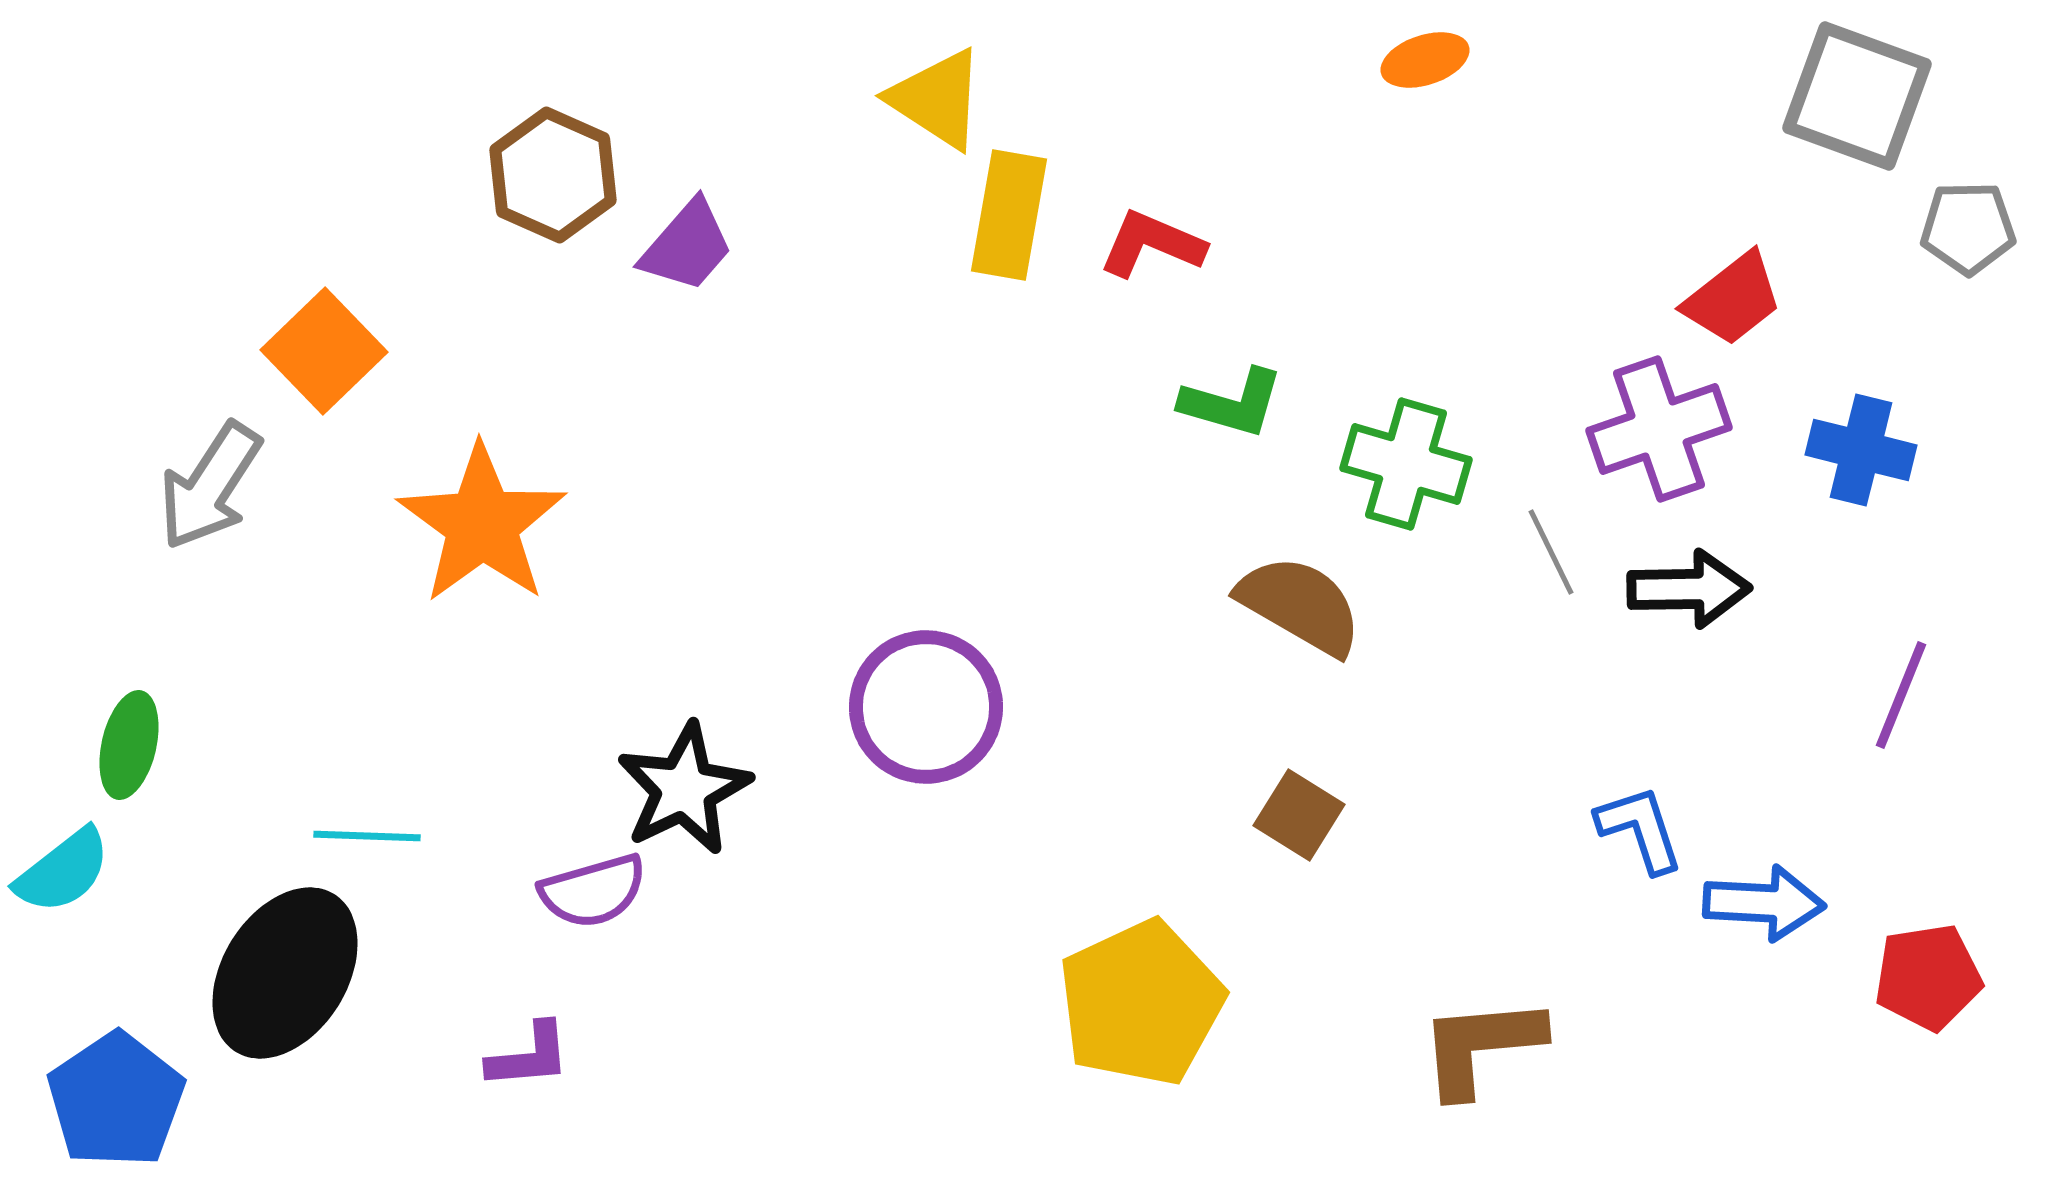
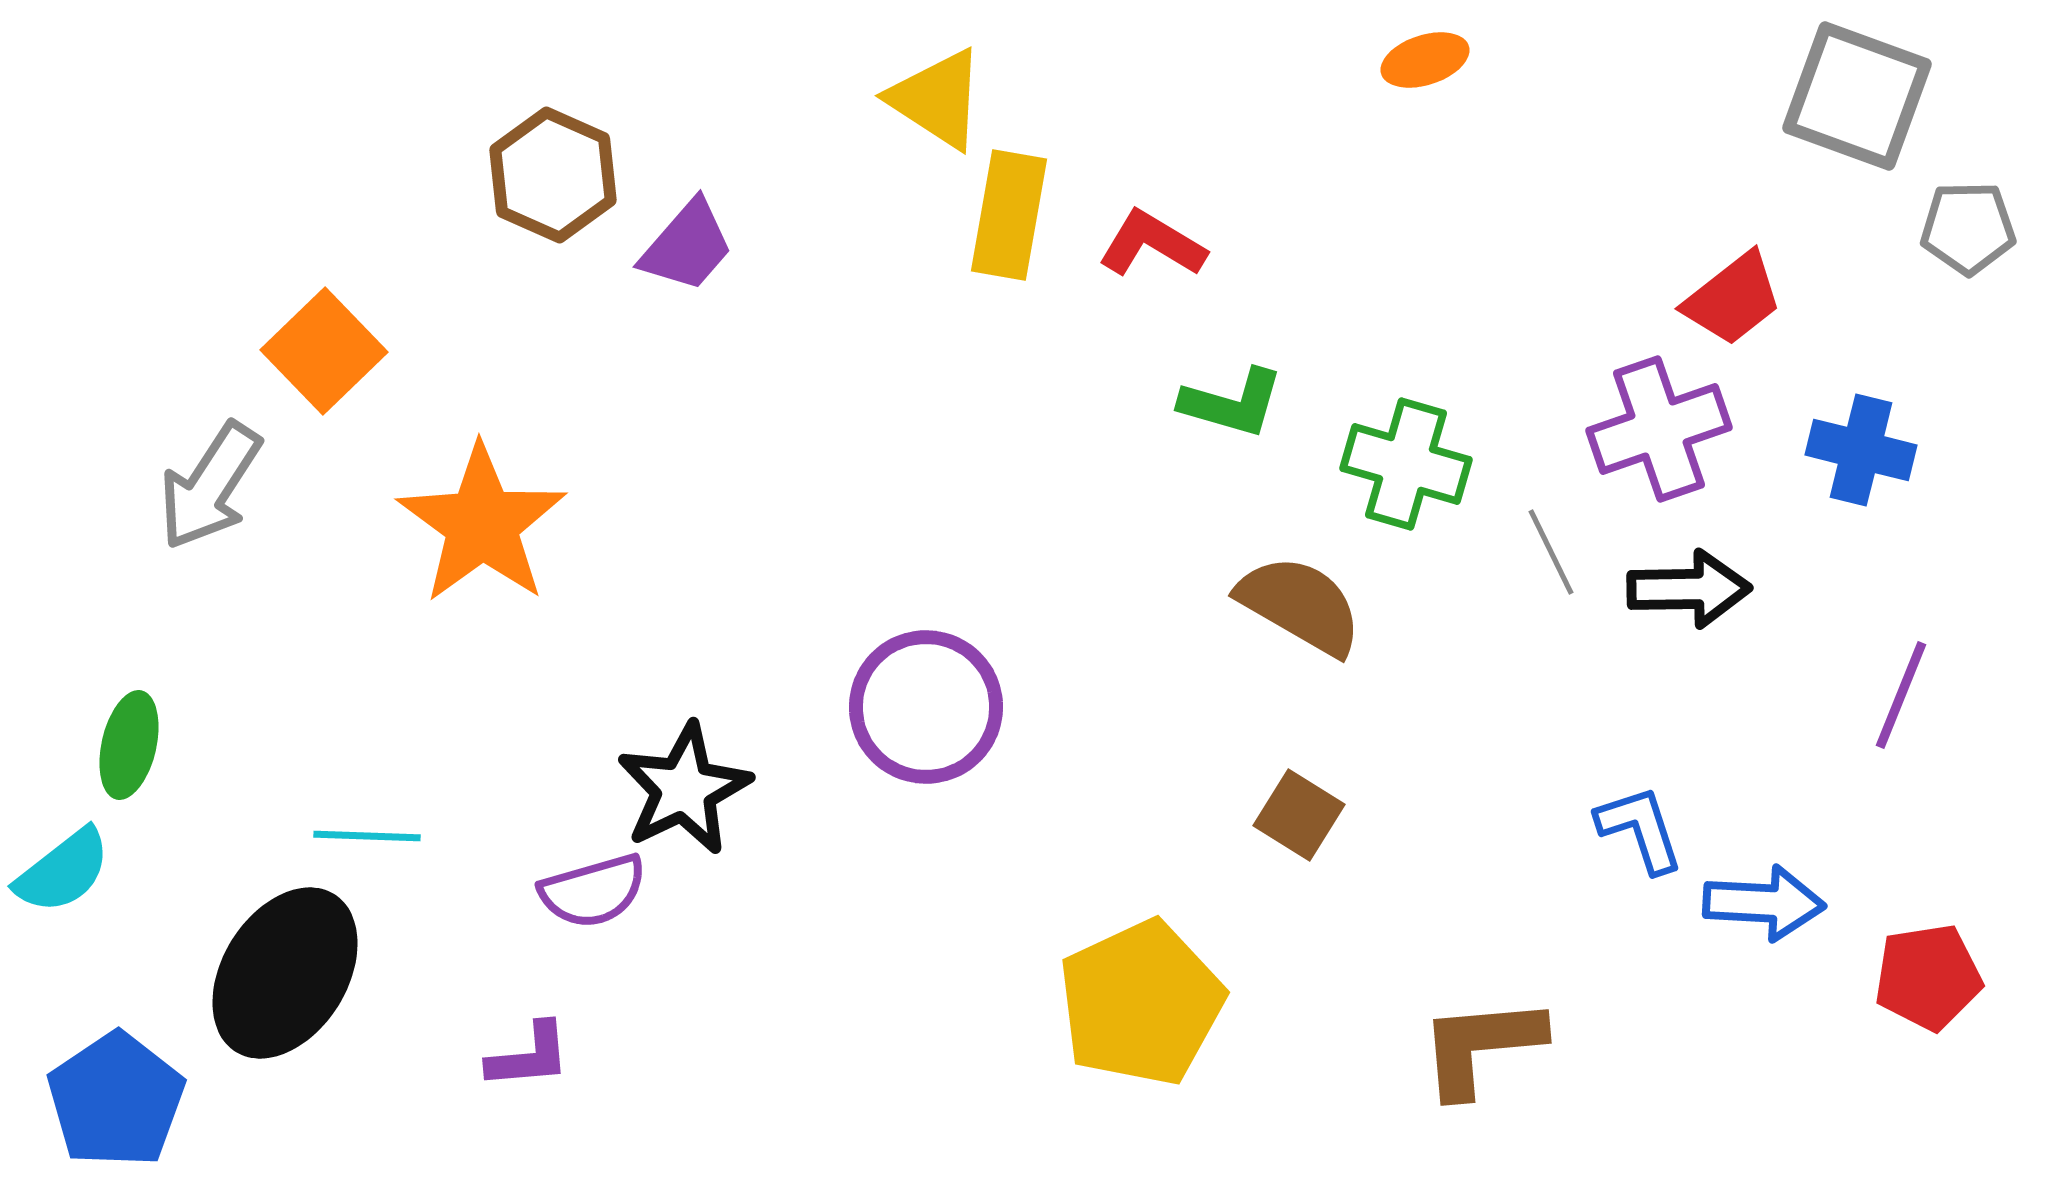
red L-shape: rotated 8 degrees clockwise
